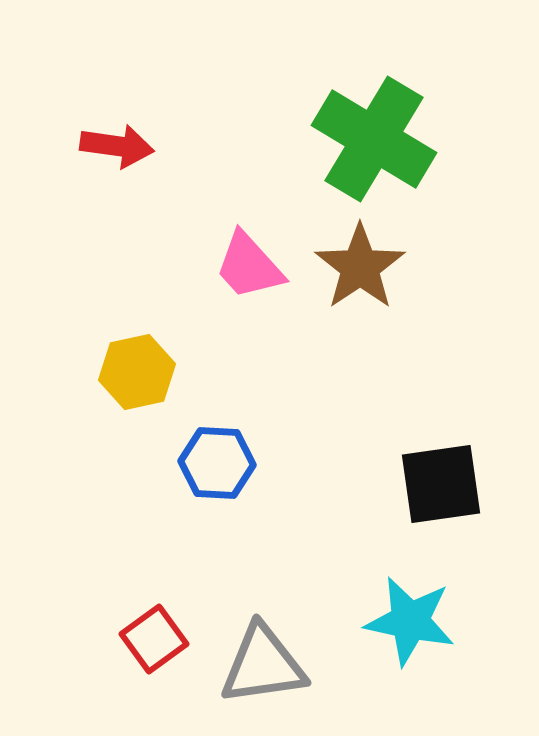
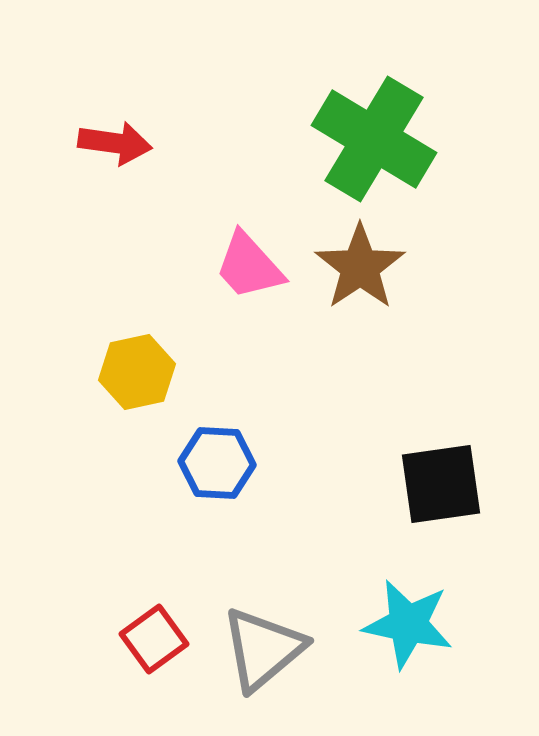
red arrow: moved 2 px left, 3 px up
cyan star: moved 2 px left, 3 px down
gray triangle: moved 16 px up; rotated 32 degrees counterclockwise
